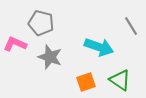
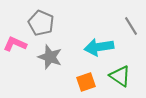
gray pentagon: rotated 10 degrees clockwise
cyan arrow: rotated 152 degrees clockwise
green triangle: moved 4 px up
